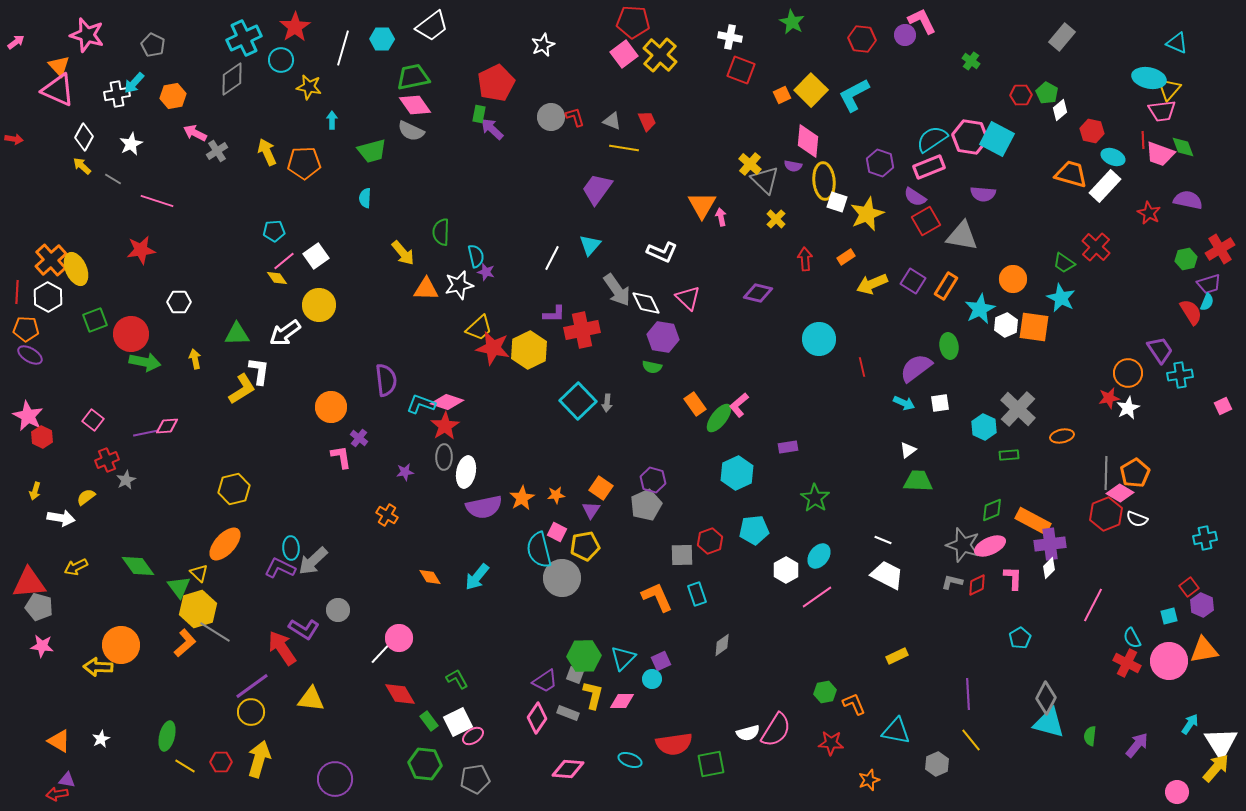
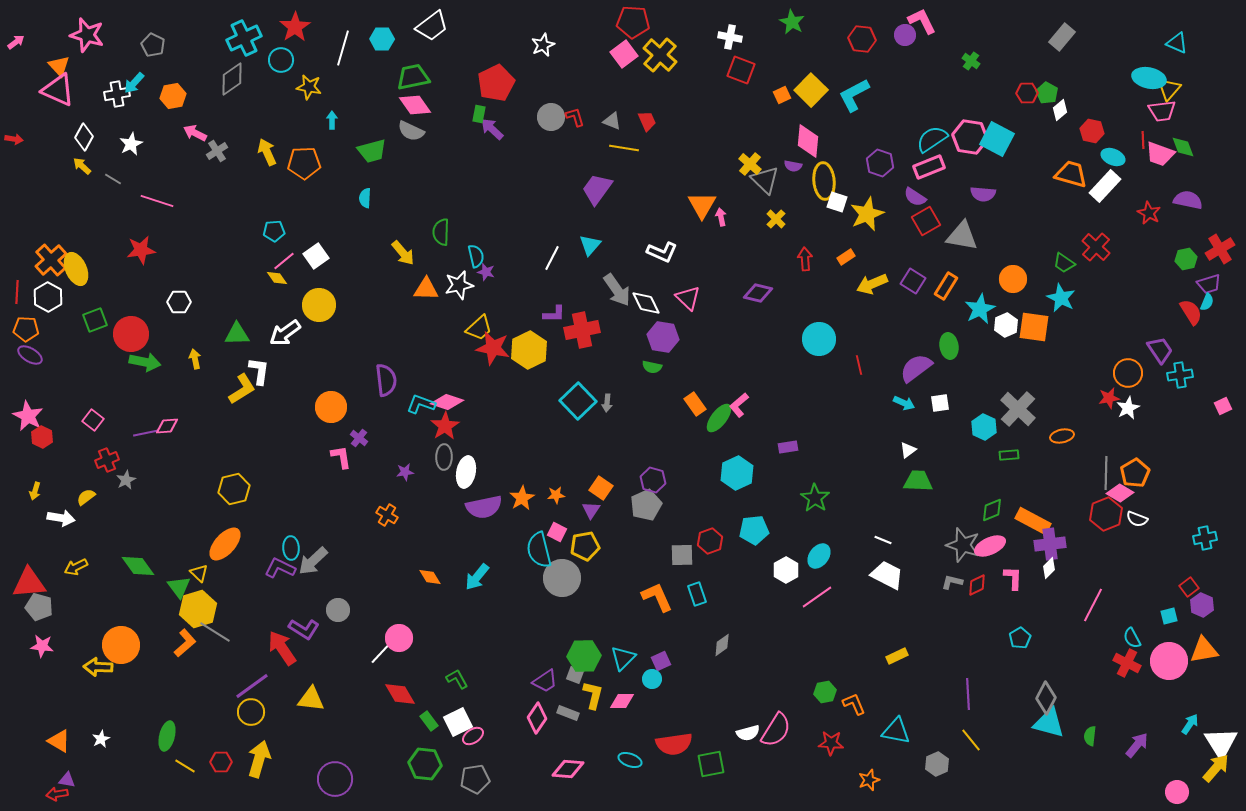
red hexagon at (1021, 95): moved 6 px right, 2 px up
red line at (862, 367): moved 3 px left, 2 px up
